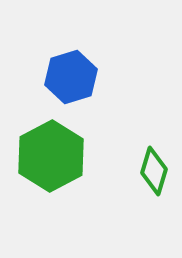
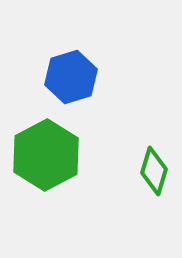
green hexagon: moved 5 px left, 1 px up
